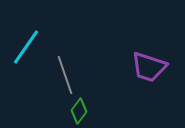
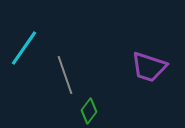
cyan line: moved 2 px left, 1 px down
green diamond: moved 10 px right
